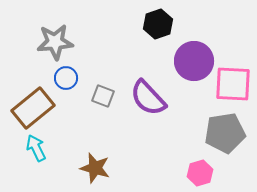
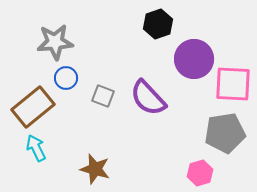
purple circle: moved 2 px up
brown rectangle: moved 1 px up
brown star: moved 1 px down
